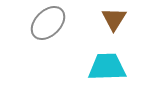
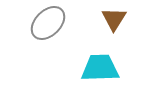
cyan trapezoid: moved 7 px left, 1 px down
